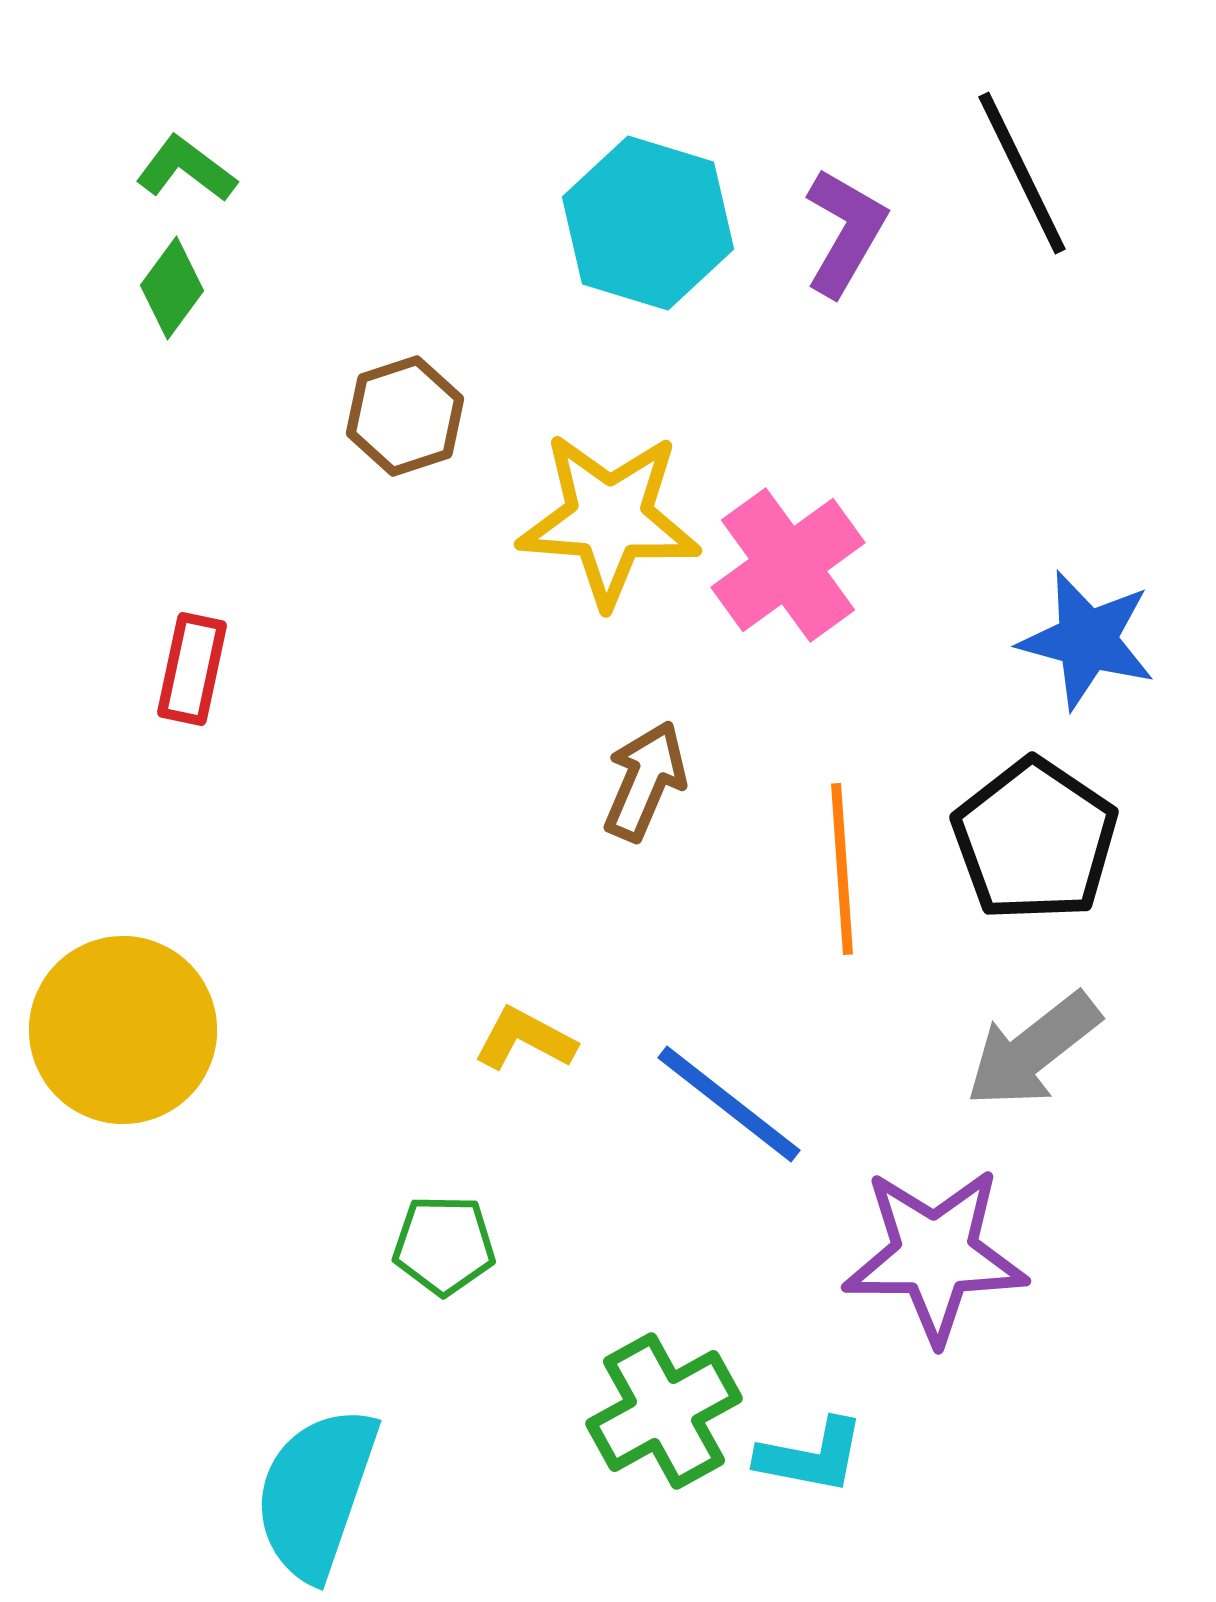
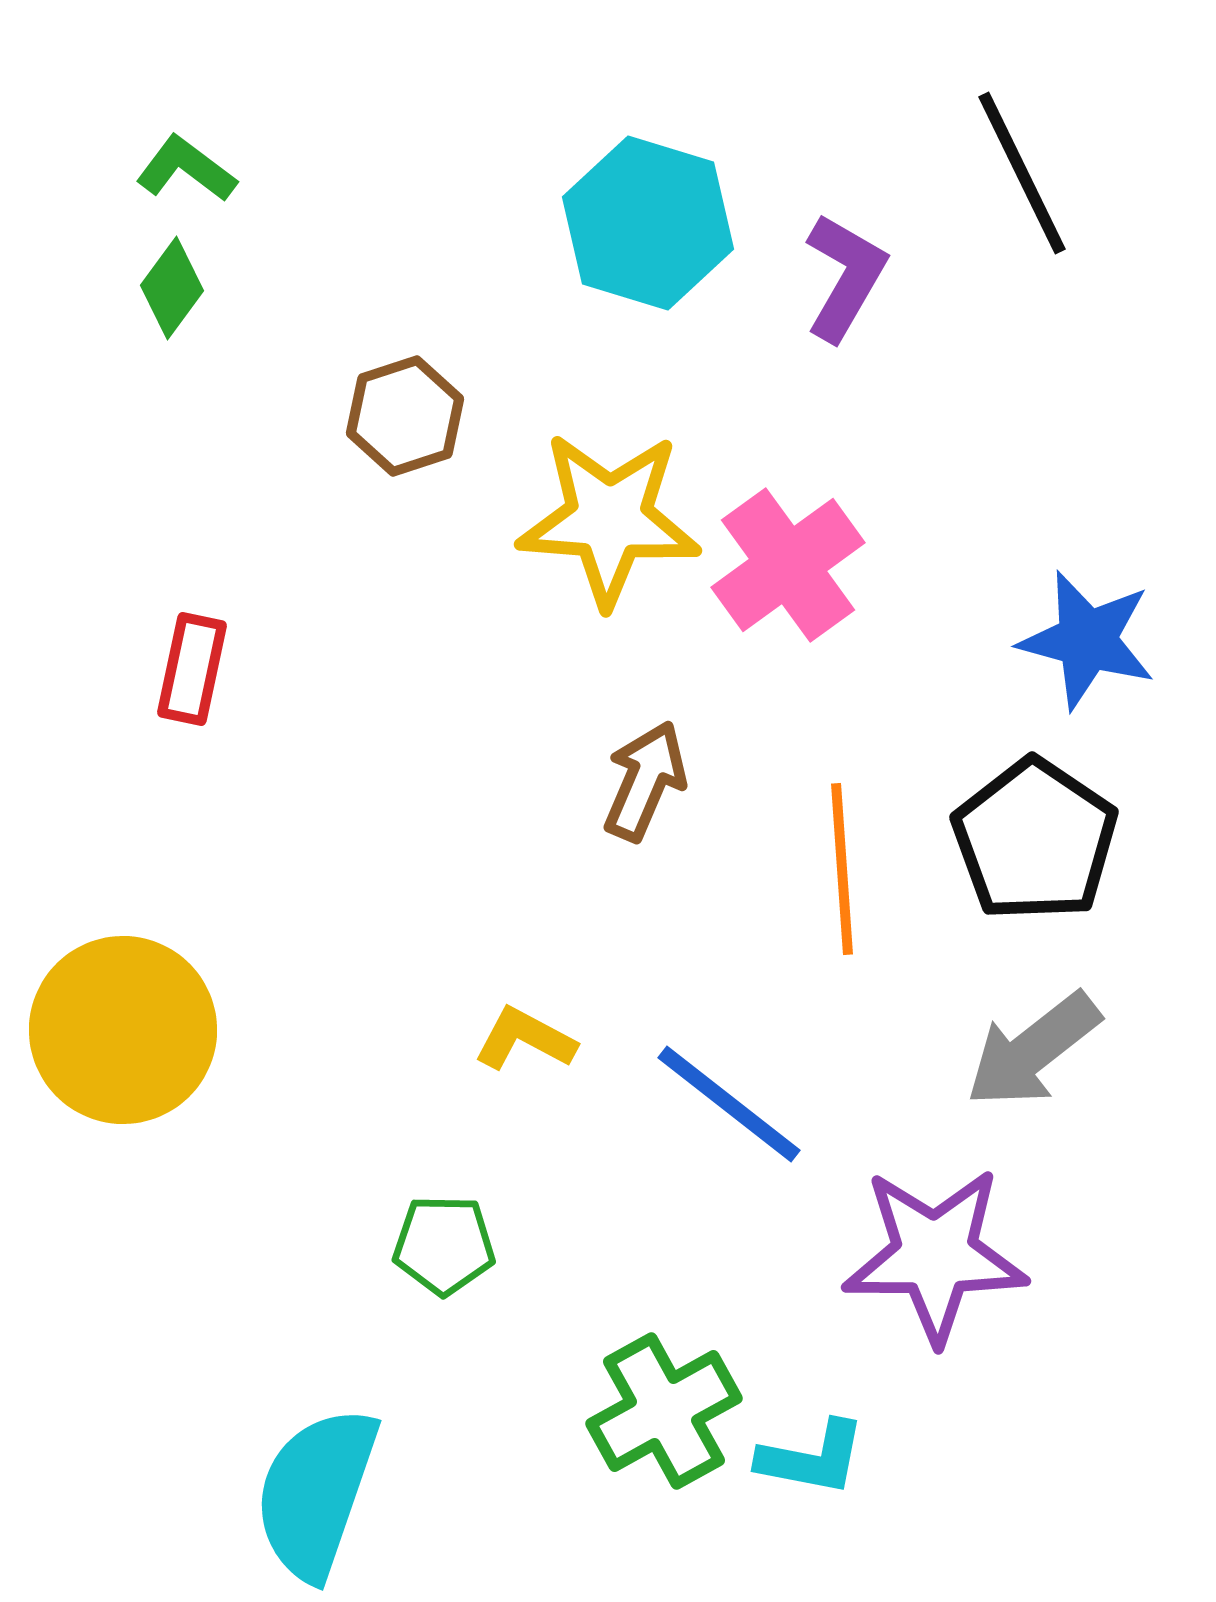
purple L-shape: moved 45 px down
cyan L-shape: moved 1 px right, 2 px down
